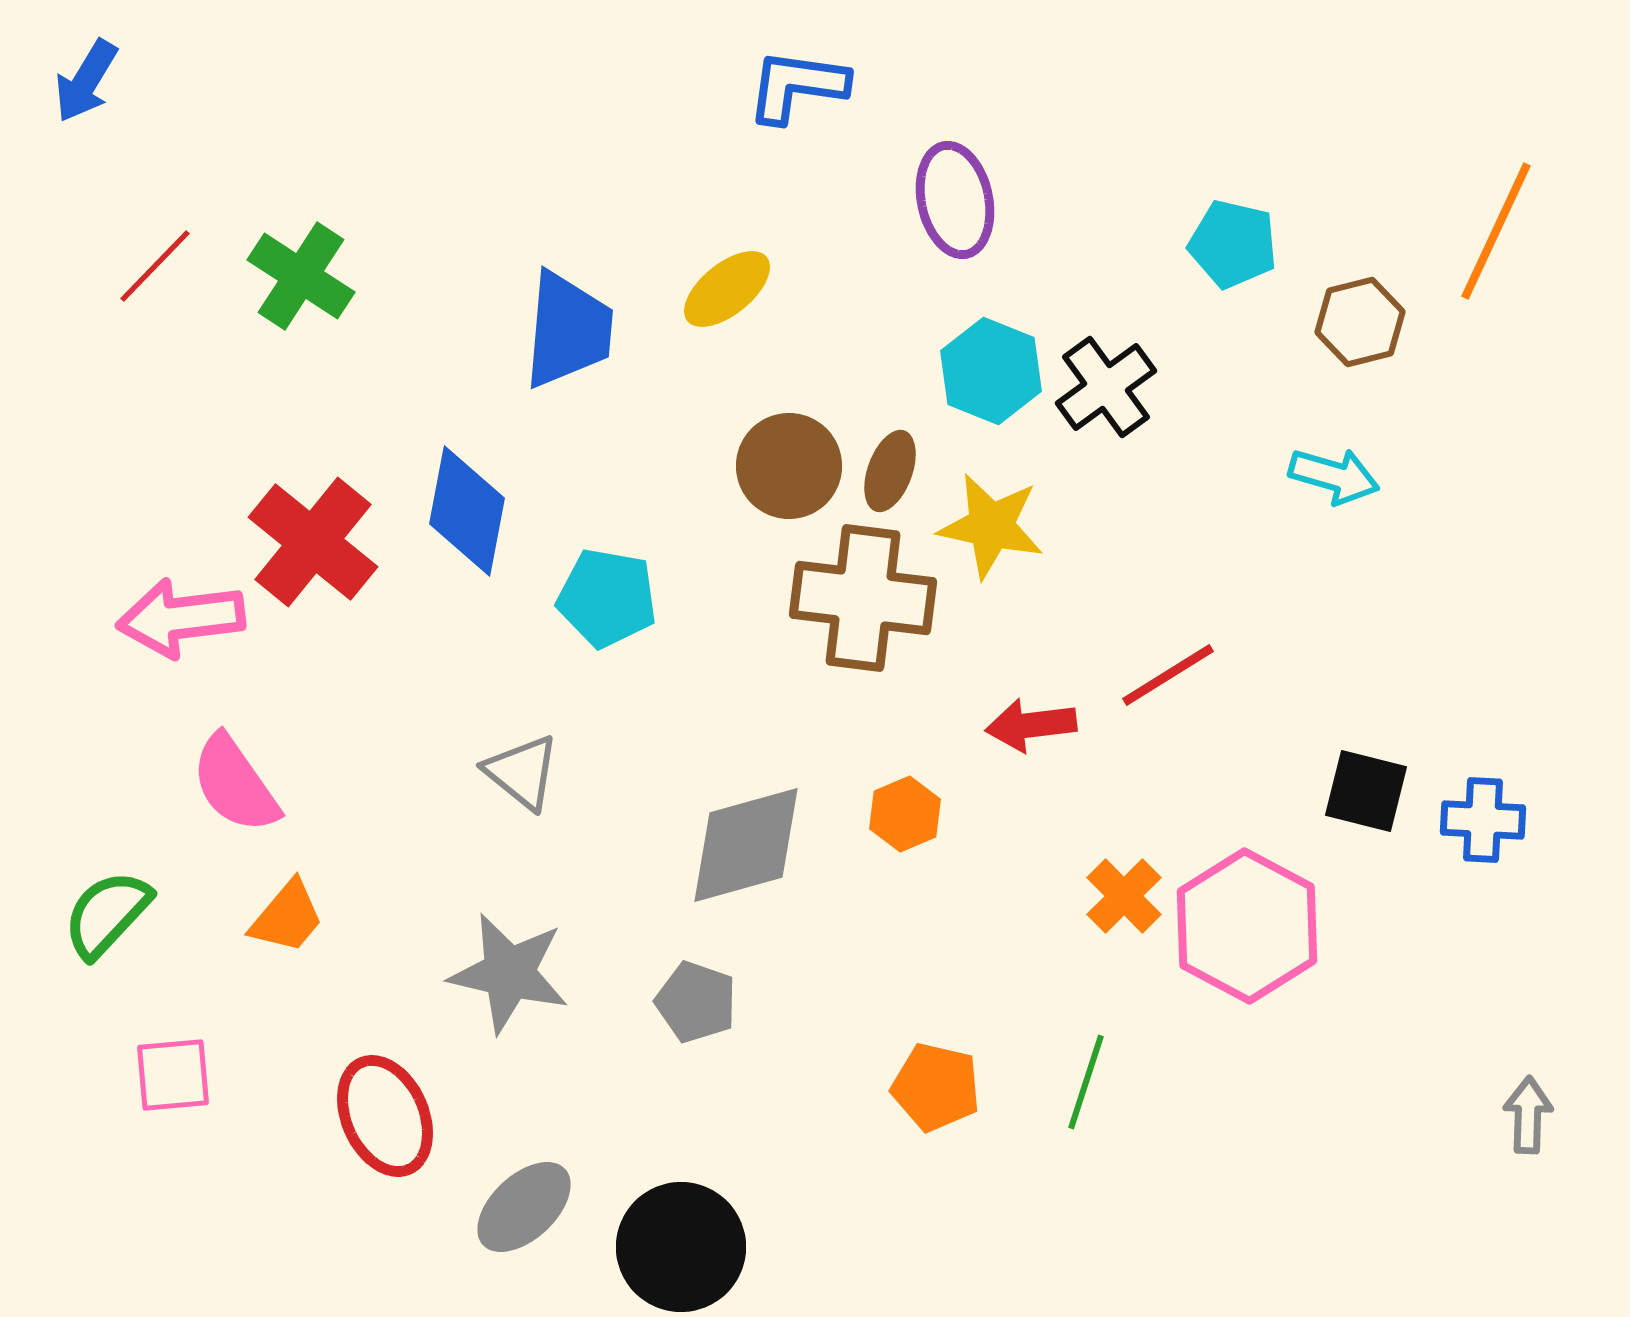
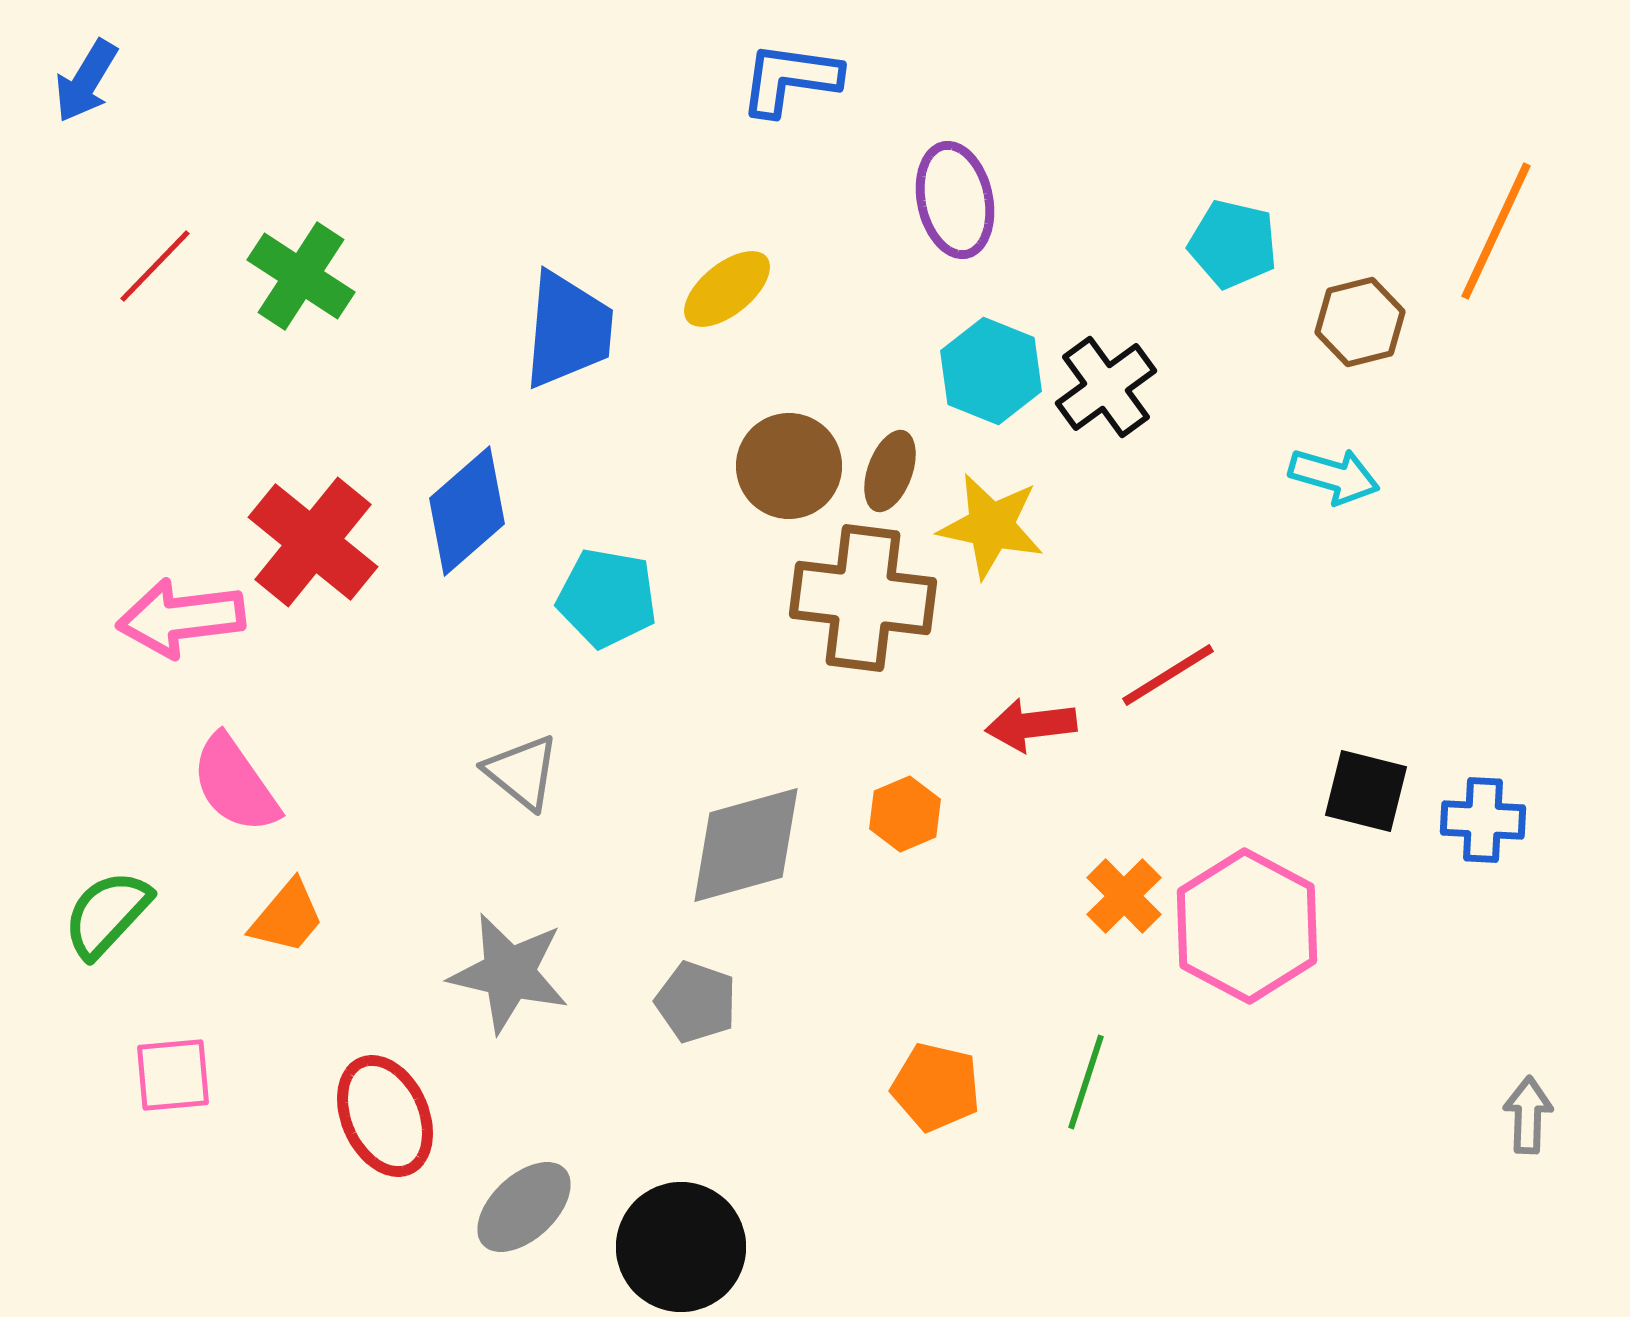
blue L-shape at (797, 86): moved 7 px left, 7 px up
blue diamond at (467, 511): rotated 38 degrees clockwise
